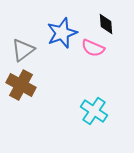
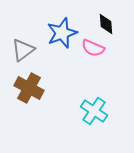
brown cross: moved 8 px right, 3 px down
